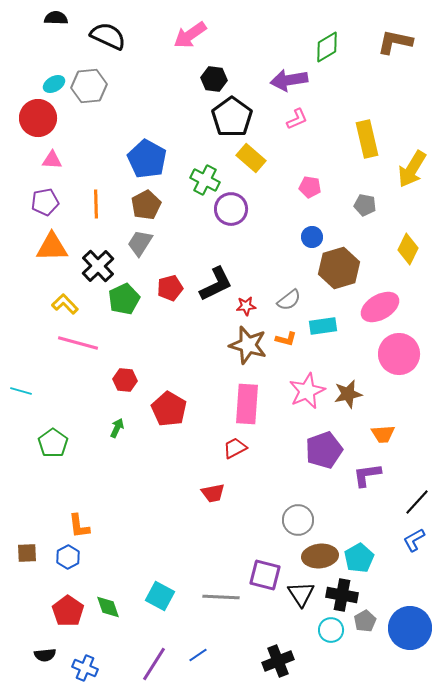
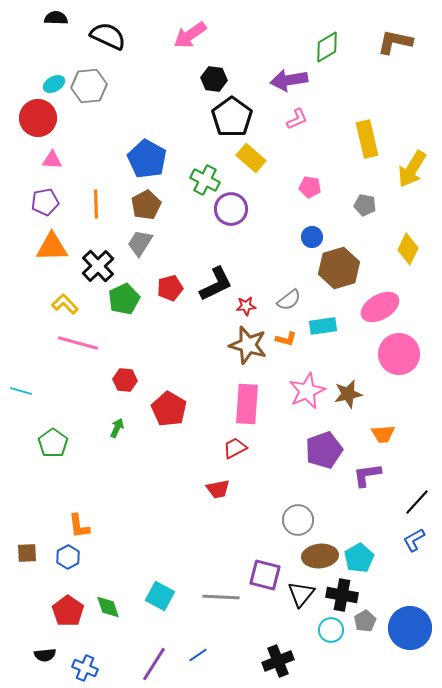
red trapezoid at (213, 493): moved 5 px right, 4 px up
black triangle at (301, 594): rotated 12 degrees clockwise
